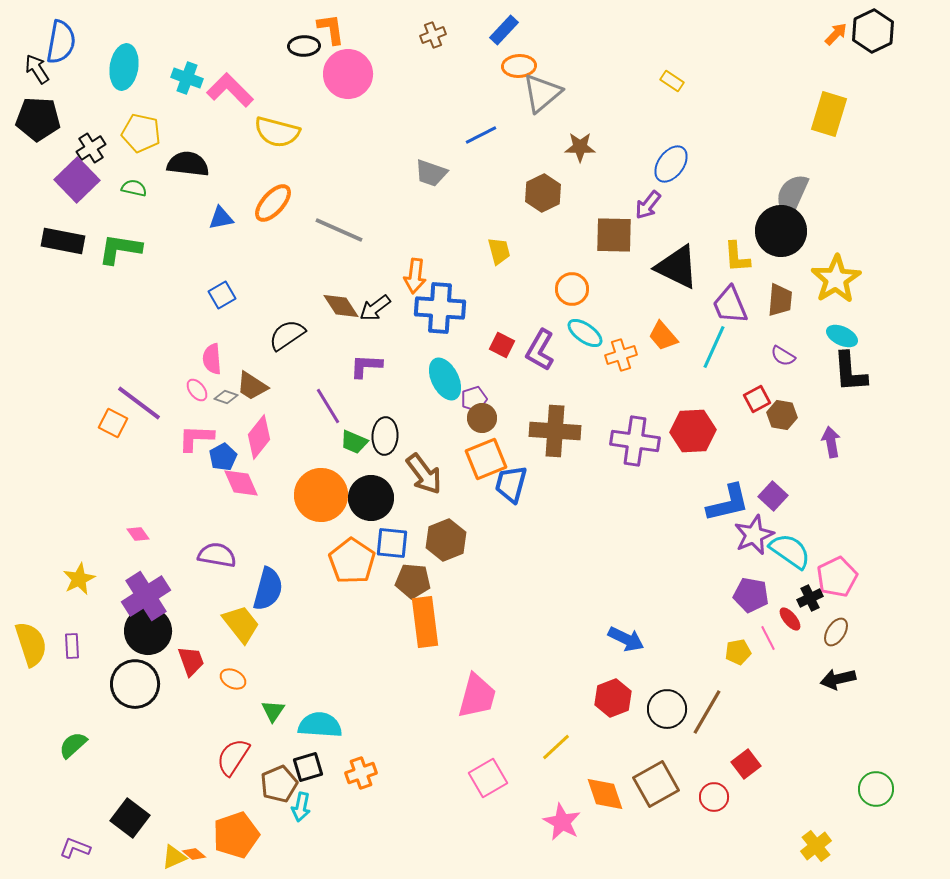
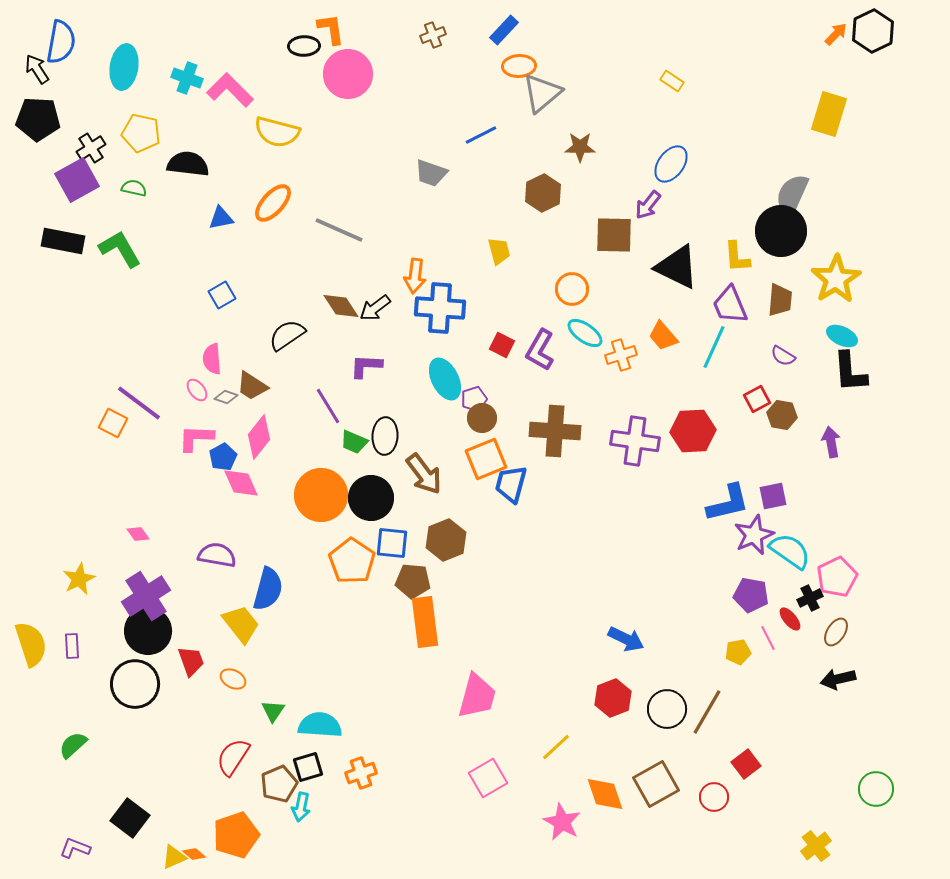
purple square at (77, 180): rotated 15 degrees clockwise
green L-shape at (120, 249): rotated 51 degrees clockwise
purple square at (773, 496): rotated 36 degrees clockwise
